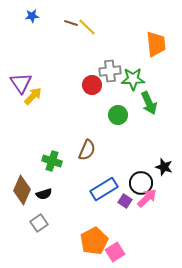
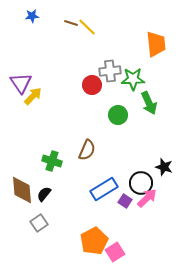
brown diamond: rotated 28 degrees counterclockwise
black semicircle: rotated 147 degrees clockwise
